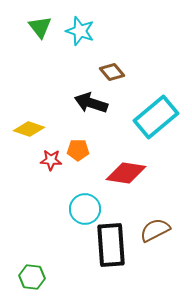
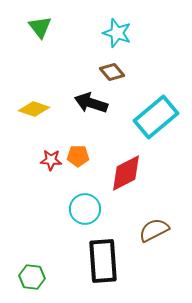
cyan star: moved 37 px right, 2 px down
yellow diamond: moved 5 px right, 20 px up
orange pentagon: moved 6 px down
red diamond: rotated 36 degrees counterclockwise
brown semicircle: moved 1 px left
black rectangle: moved 8 px left, 16 px down
